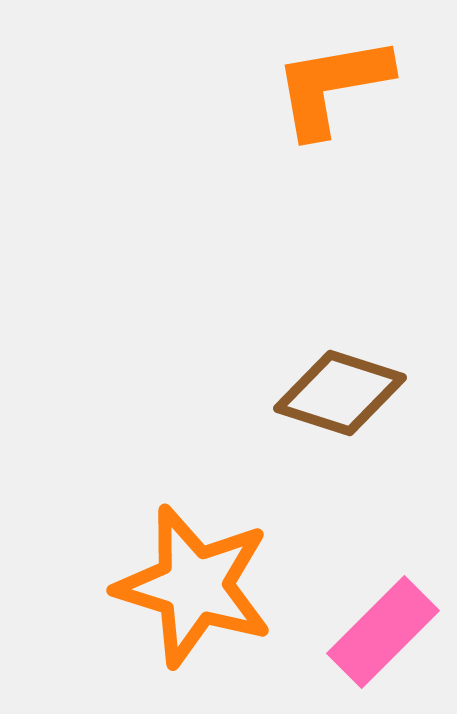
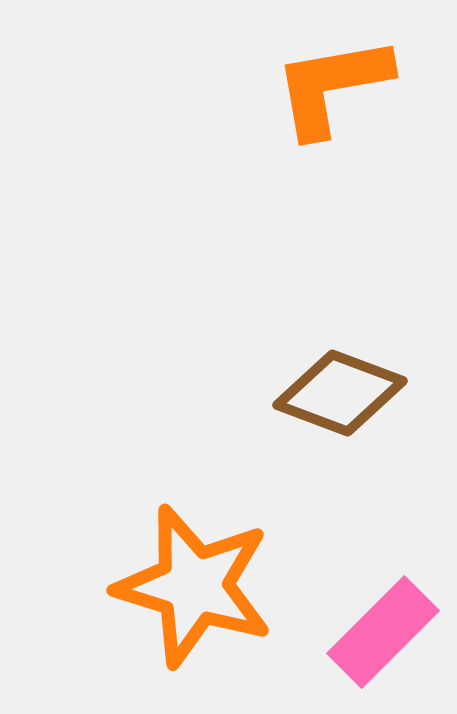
brown diamond: rotated 3 degrees clockwise
